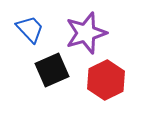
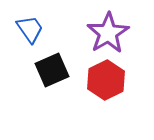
blue trapezoid: rotated 8 degrees clockwise
purple star: moved 22 px right; rotated 15 degrees counterclockwise
